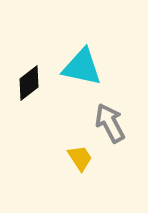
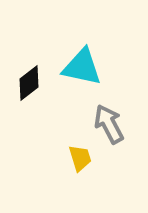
gray arrow: moved 1 px left, 1 px down
yellow trapezoid: rotated 16 degrees clockwise
